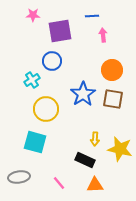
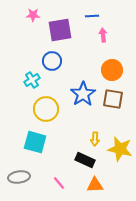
purple square: moved 1 px up
